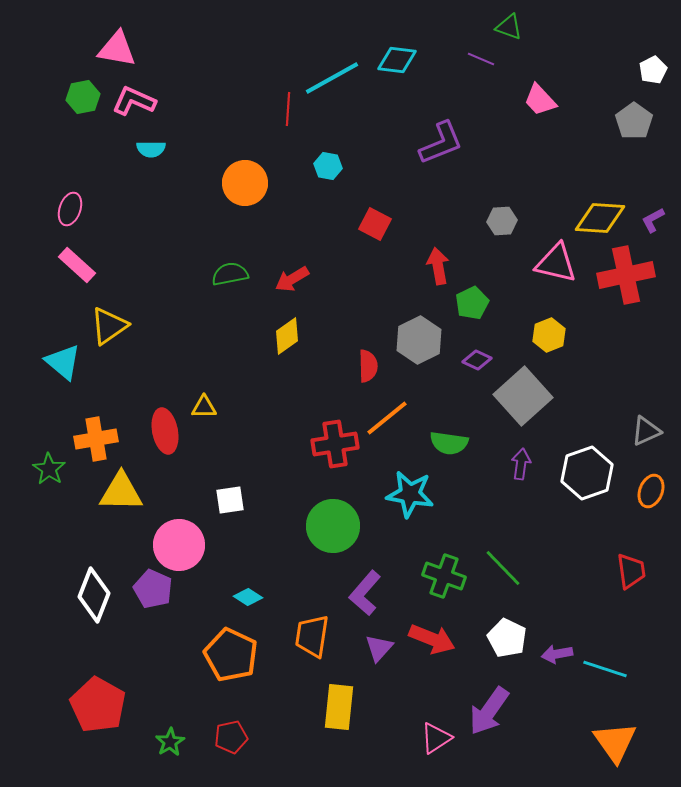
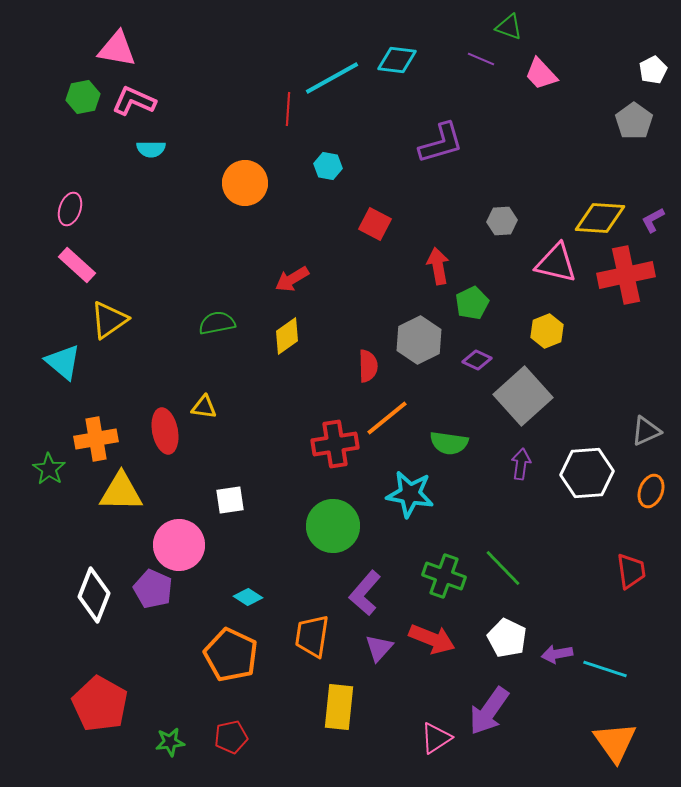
pink trapezoid at (540, 100): moved 1 px right, 26 px up
purple L-shape at (441, 143): rotated 6 degrees clockwise
green semicircle at (230, 274): moved 13 px left, 49 px down
yellow triangle at (109, 326): moved 6 px up
yellow hexagon at (549, 335): moved 2 px left, 4 px up
yellow triangle at (204, 407): rotated 8 degrees clockwise
white hexagon at (587, 473): rotated 15 degrees clockwise
red pentagon at (98, 705): moved 2 px right, 1 px up
green star at (170, 742): rotated 24 degrees clockwise
